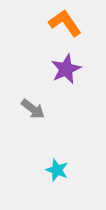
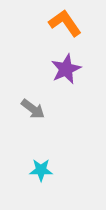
cyan star: moved 16 px left; rotated 20 degrees counterclockwise
